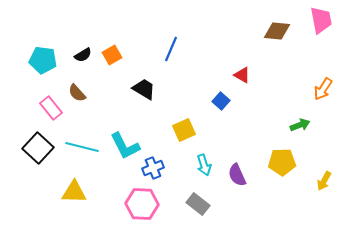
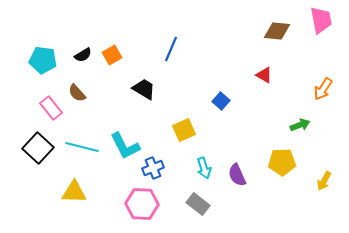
red triangle: moved 22 px right
cyan arrow: moved 3 px down
